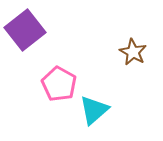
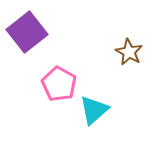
purple square: moved 2 px right, 2 px down
brown star: moved 4 px left
